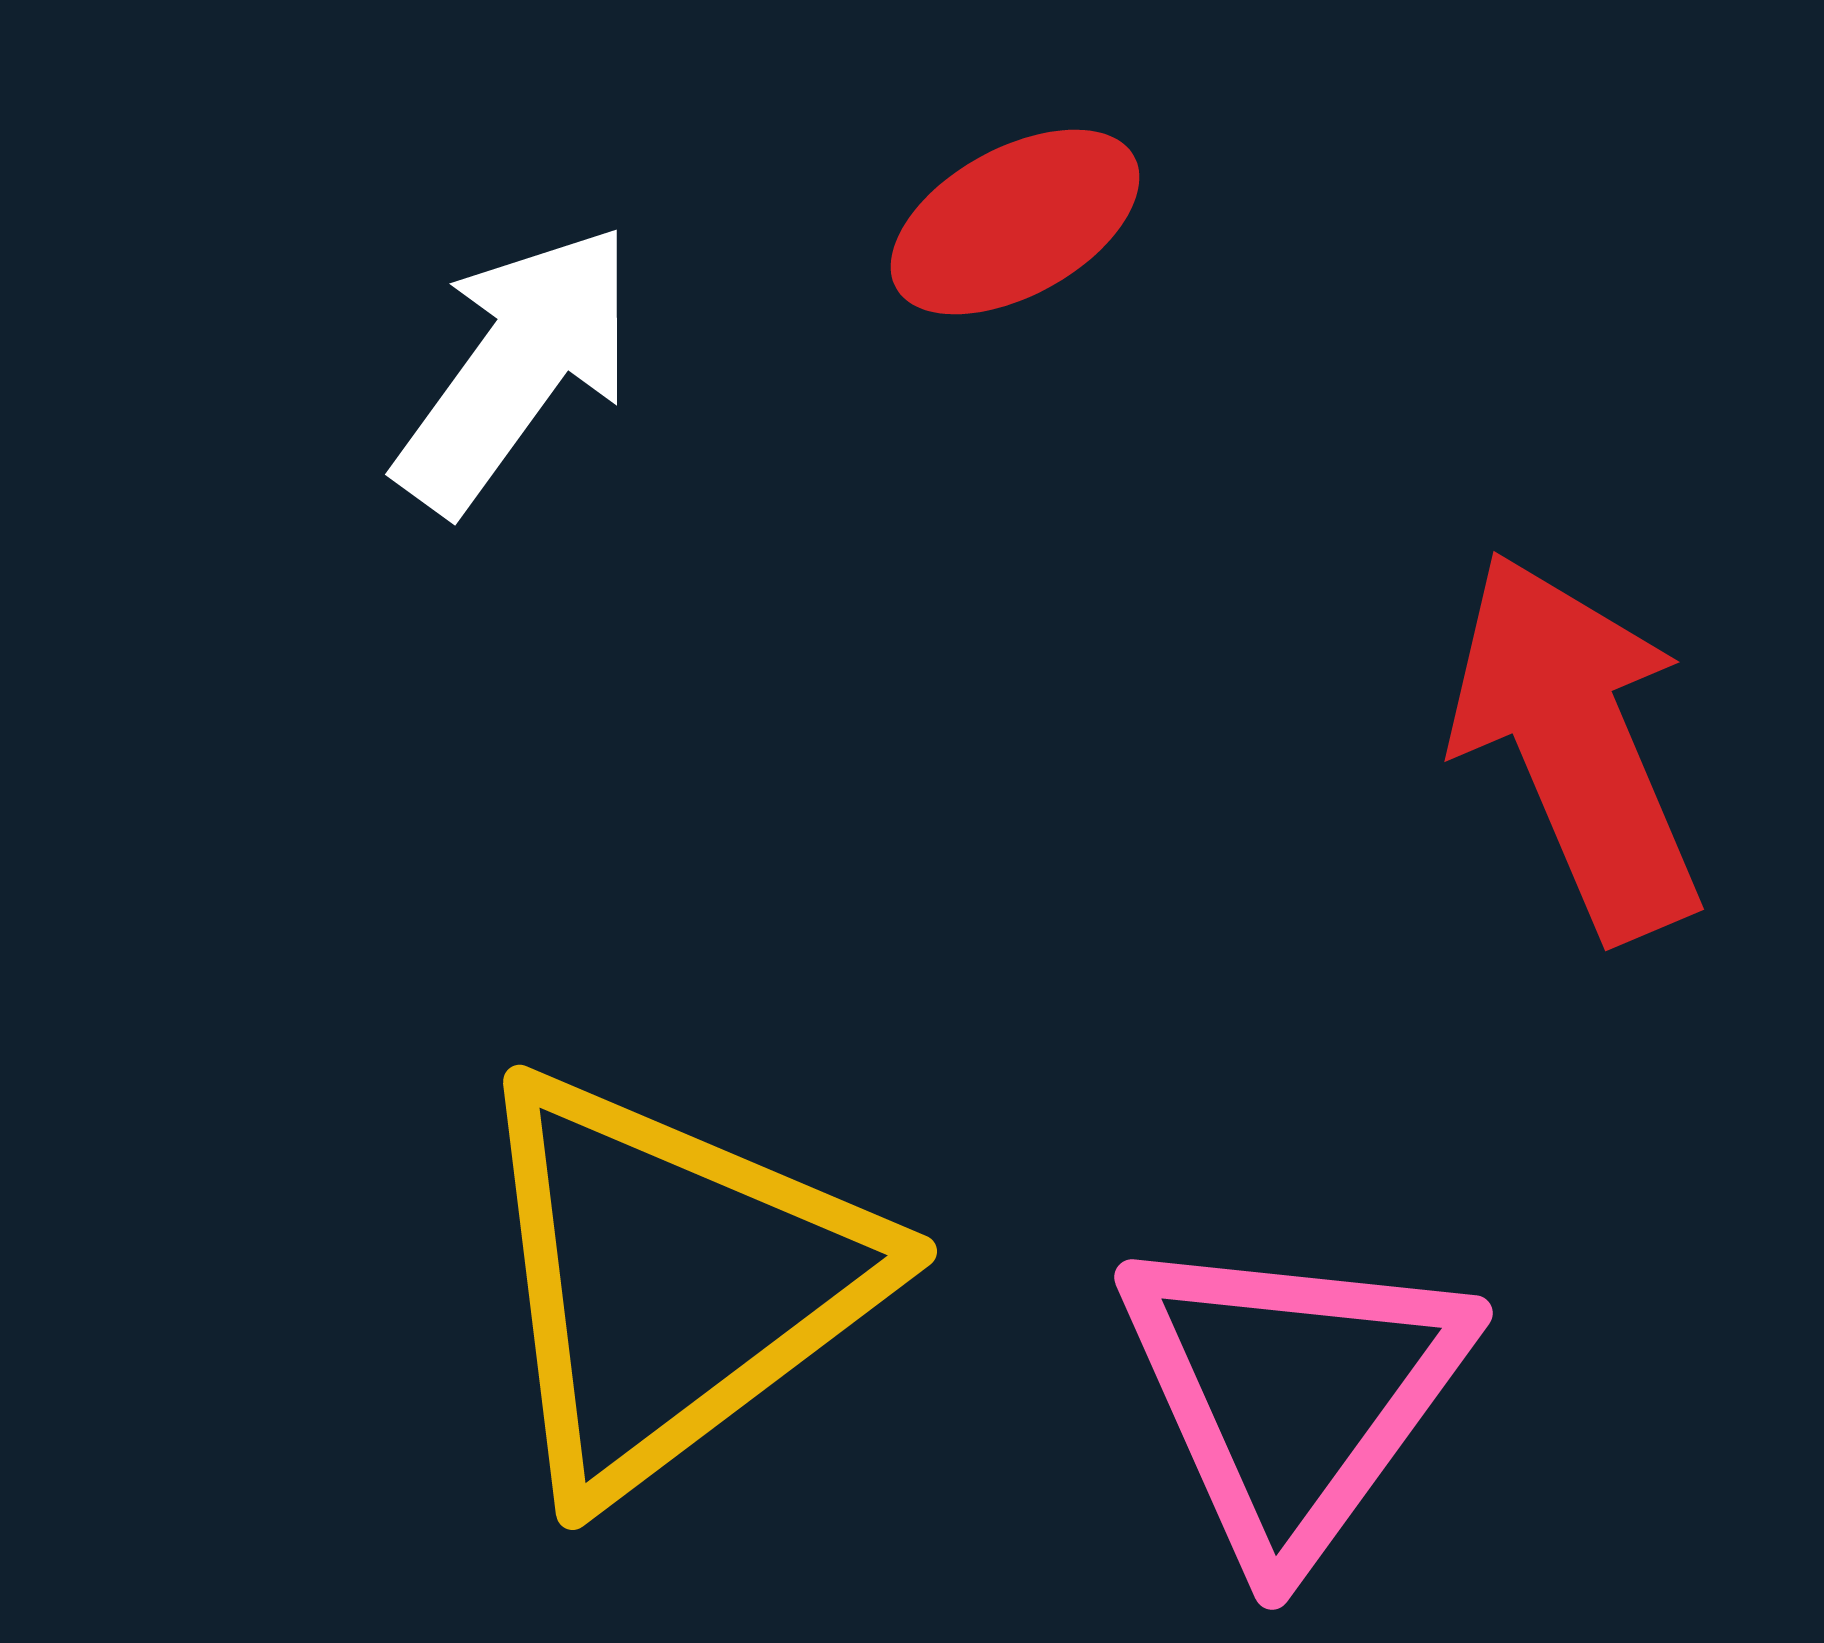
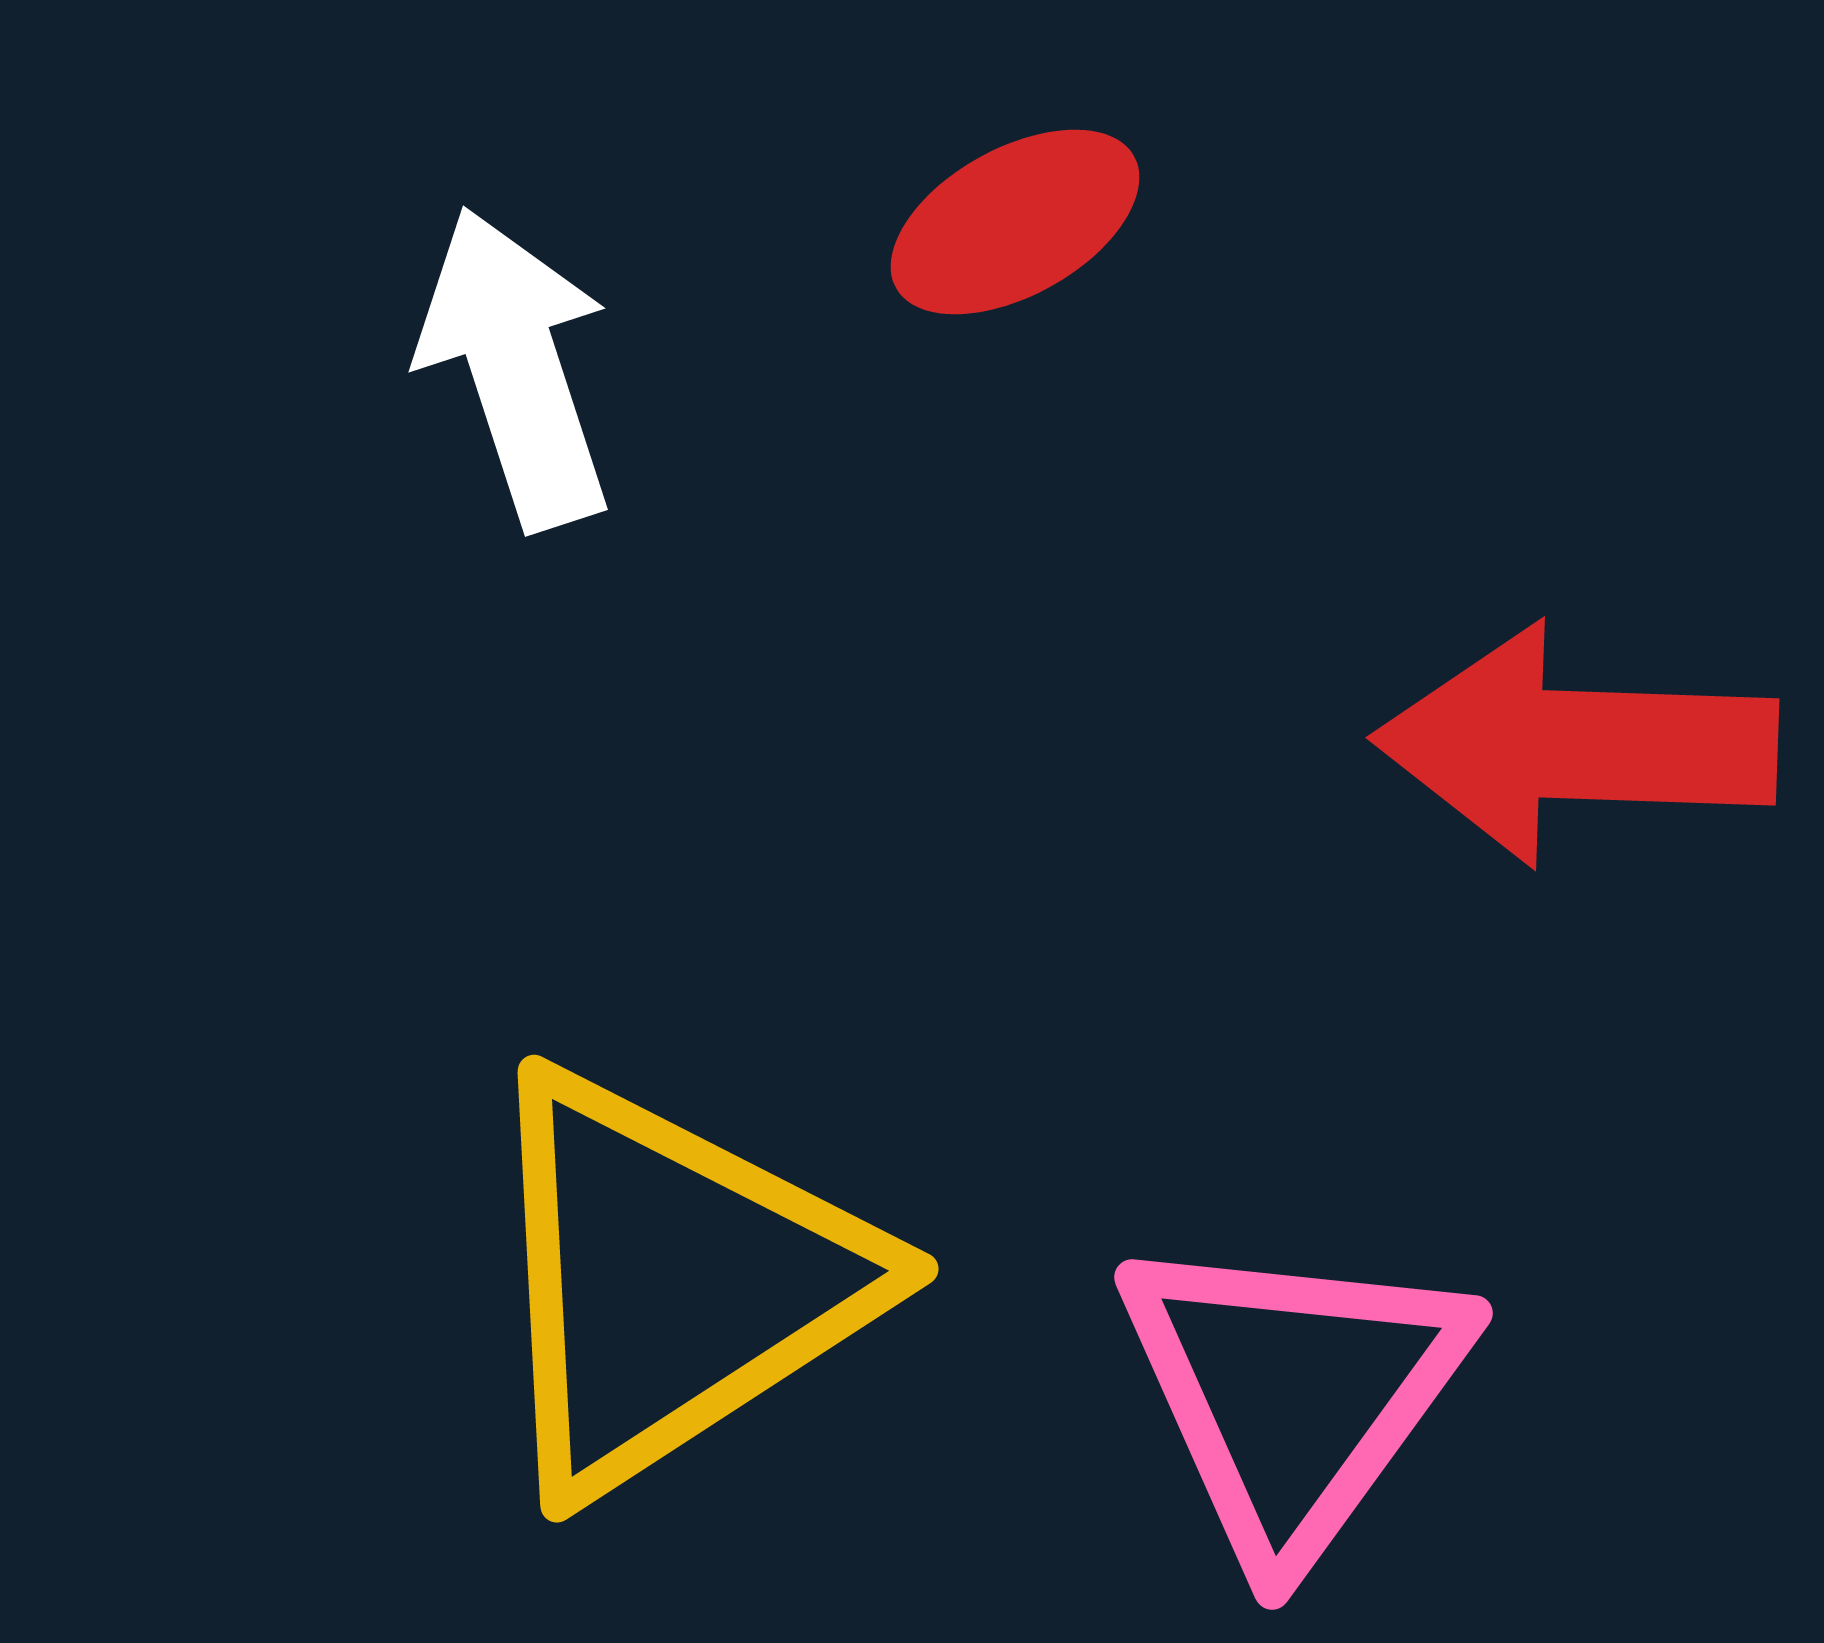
white arrow: rotated 54 degrees counterclockwise
red arrow: rotated 65 degrees counterclockwise
yellow triangle: rotated 4 degrees clockwise
